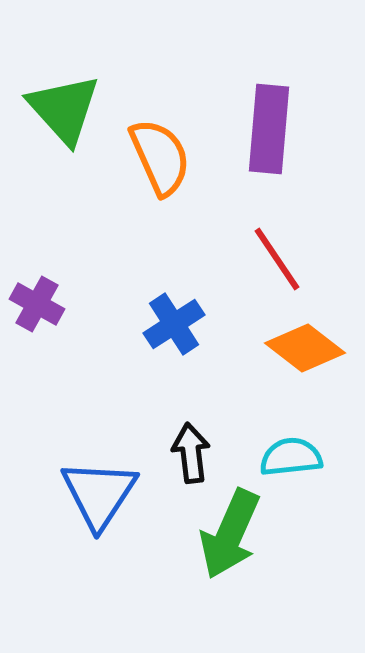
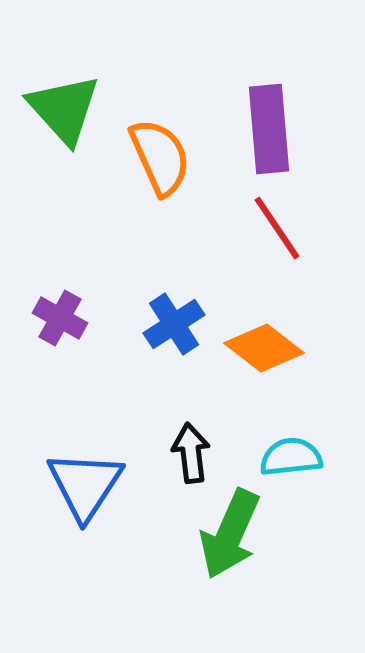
purple rectangle: rotated 10 degrees counterclockwise
red line: moved 31 px up
purple cross: moved 23 px right, 14 px down
orange diamond: moved 41 px left
blue triangle: moved 14 px left, 9 px up
